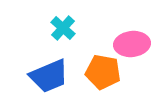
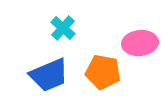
pink ellipse: moved 8 px right, 1 px up
blue trapezoid: moved 1 px up
